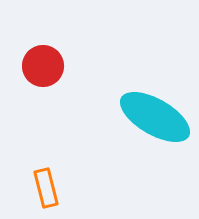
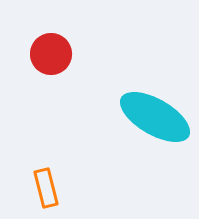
red circle: moved 8 px right, 12 px up
